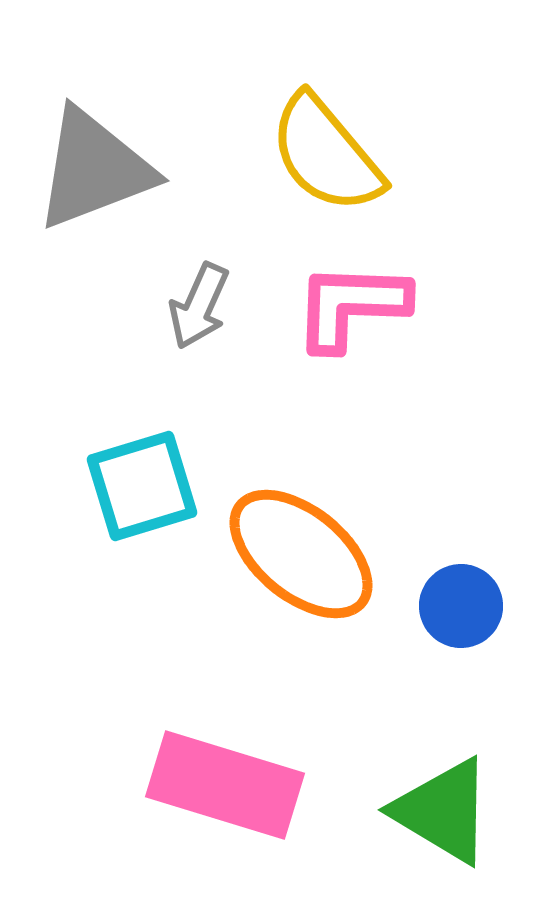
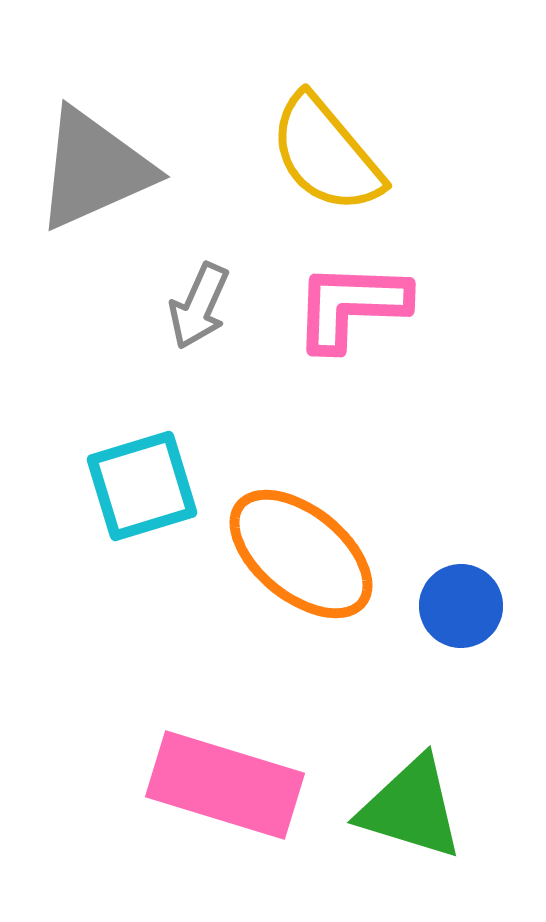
gray triangle: rotated 3 degrees counterclockwise
green triangle: moved 32 px left, 3 px up; rotated 14 degrees counterclockwise
